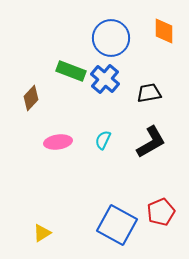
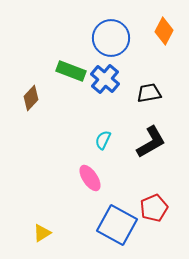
orange diamond: rotated 28 degrees clockwise
pink ellipse: moved 32 px right, 36 px down; rotated 64 degrees clockwise
red pentagon: moved 7 px left, 4 px up
